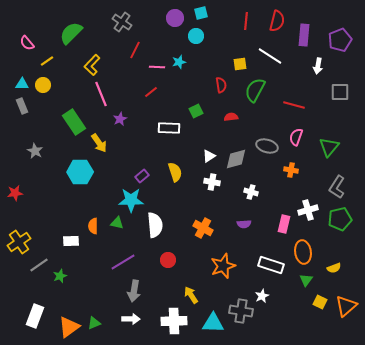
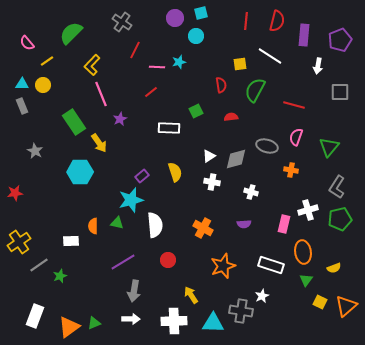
cyan star at (131, 200): rotated 15 degrees counterclockwise
